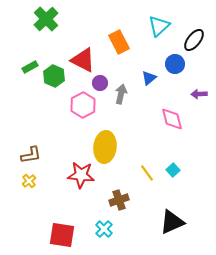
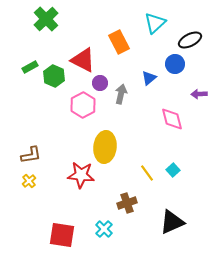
cyan triangle: moved 4 px left, 3 px up
black ellipse: moved 4 px left; rotated 25 degrees clockwise
brown cross: moved 8 px right, 3 px down
